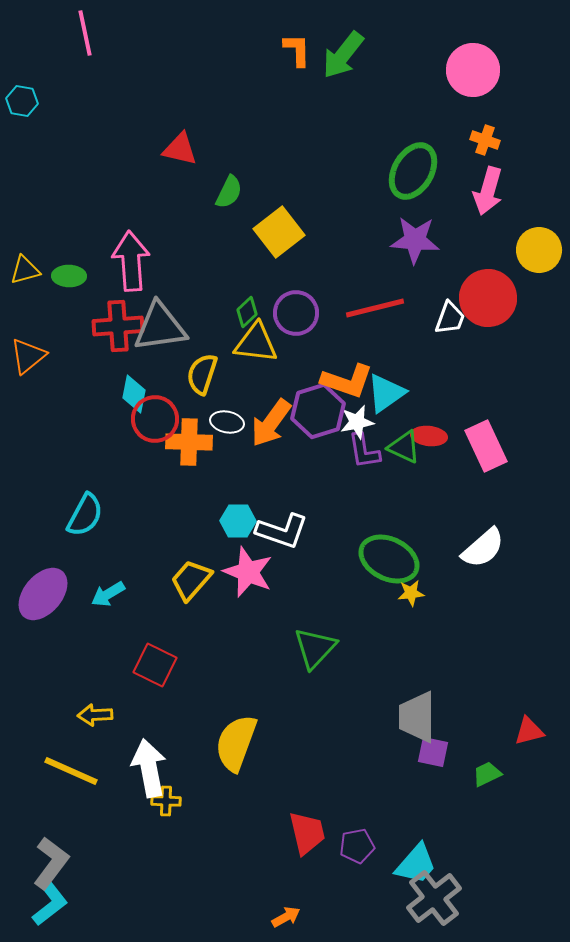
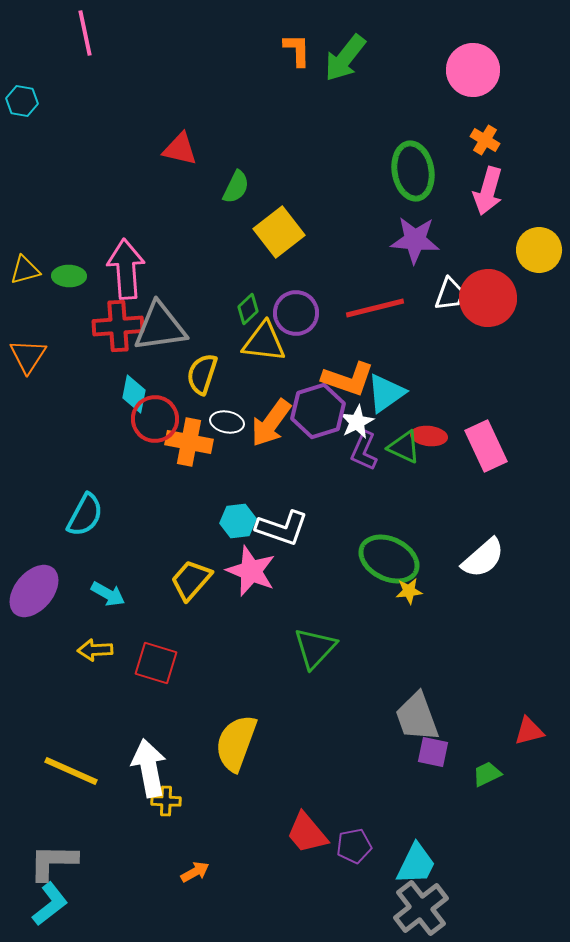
green arrow at (343, 55): moved 2 px right, 3 px down
orange cross at (485, 140): rotated 12 degrees clockwise
green ellipse at (413, 171): rotated 40 degrees counterclockwise
green semicircle at (229, 192): moved 7 px right, 5 px up
pink arrow at (131, 261): moved 5 px left, 8 px down
green diamond at (247, 312): moved 1 px right, 3 px up
white trapezoid at (450, 318): moved 24 px up
yellow triangle at (256, 343): moved 8 px right, 1 px up
orange triangle at (28, 356): rotated 18 degrees counterclockwise
orange L-shape at (347, 381): moved 1 px right, 2 px up
white star at (357, 422): rotated 16 degrees counterclockwise
orange cross at (189, 442): rotated 9 degrees clockwise
purple L-shape at (364, 451): rotated 33 degrees clockwise
cyan hexagon at (238, 521): rotated 8 degrees counterclockwise
white L-shape at (282, 531): moved 3 px up
white semicircle at (483, 548): moved 10 px down
pink star at (248, 572): moved 3 px right, 1 px up
yellow star at (411, 593): moved 2 px left, 2 px up
purple ellipse at (43, 594): moved 9 px left, 3 px up
cyan arrow at (108, 594): rotated 120 degrees counterclockwise
red square at (155, 665): moved 1 px right, 2 px up; rotated 9 degrees counterclockwise
yellow arrow at (95, 715): moved 65 px up
gray trapezoid at (417, 717): rotated 20 degrees counterclockwise
red trapezoid at (307, 833): rotated 153 degrees clockwise
purple pentagon at (357, 846): moved 3 px left
gray L-shape at (51, 863): moved 2 px right, 1 px up; rotated 126 degrees counterclockwise
cyan trapezoid at (416, 864): rotated 15 degrees counterclockwise
gray cross at (434, 898): moved 13 px left, 10 px down
orange arrow at (286, 917): moved 91 px left, 45 px up
